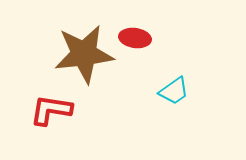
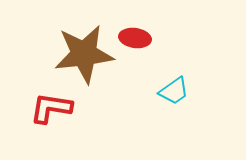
red L-shape: moved 2 px up
